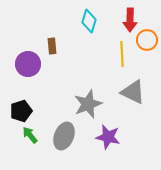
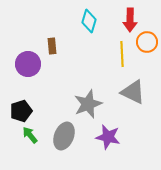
orange circle: moved 2 px down
